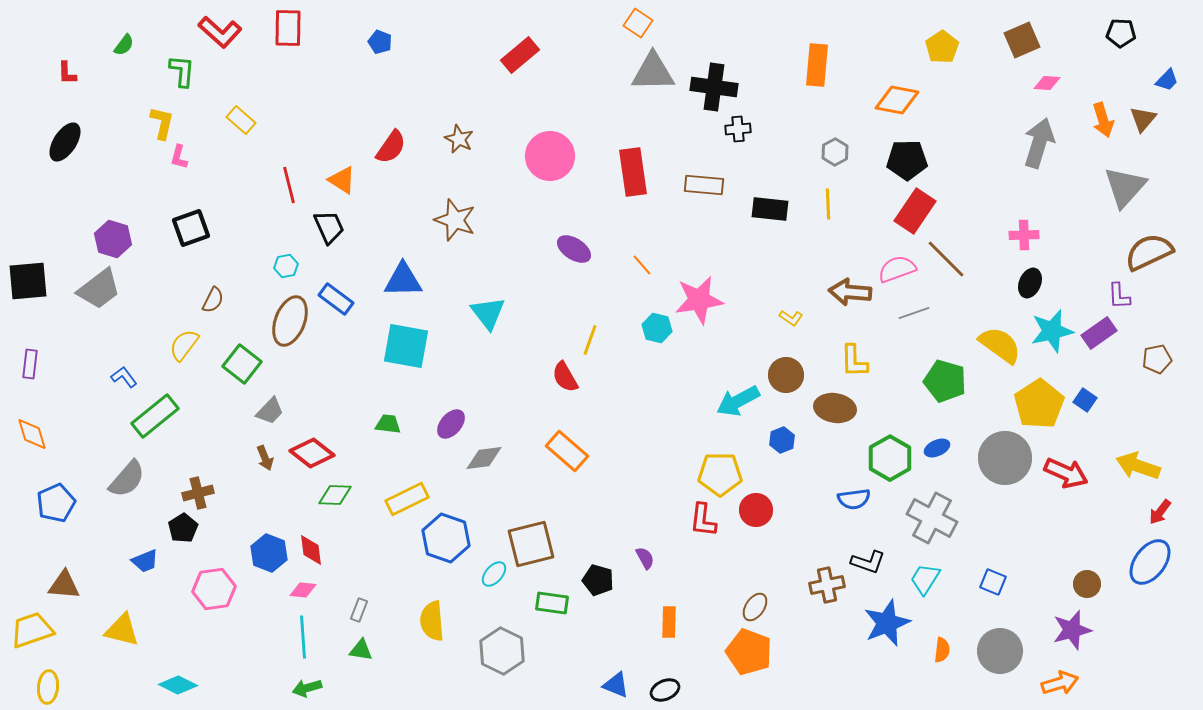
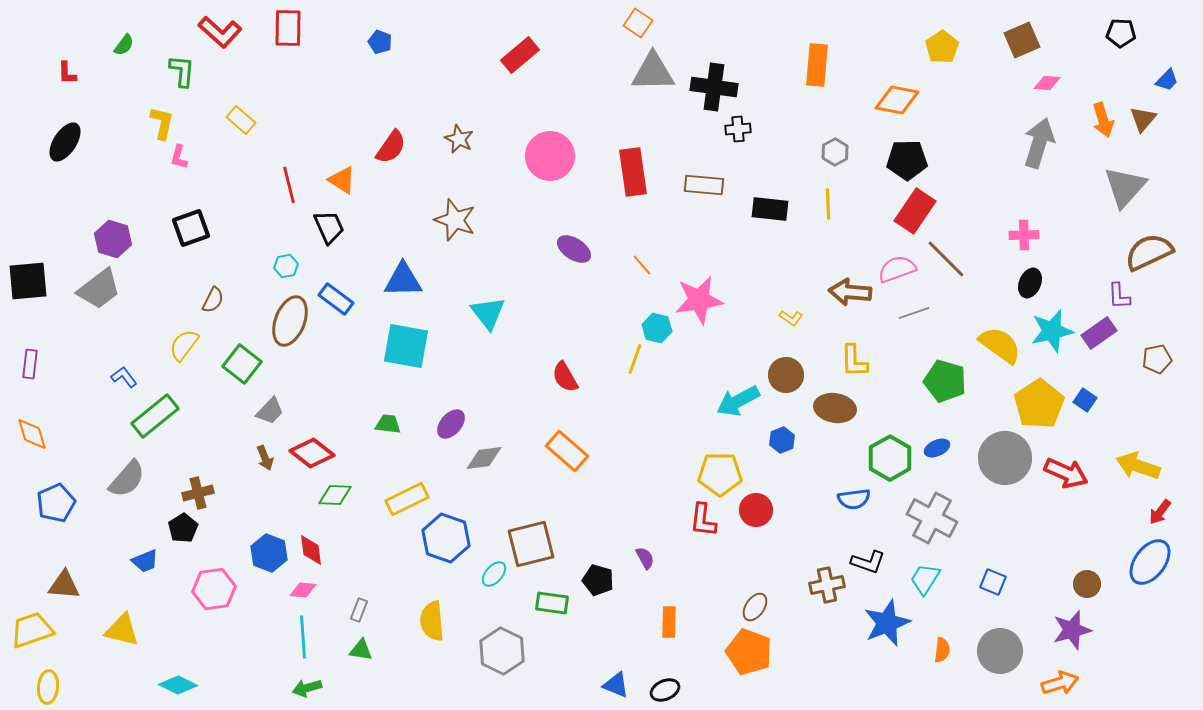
yellow line at (590, 340): moved 45 px right, 19 px down
